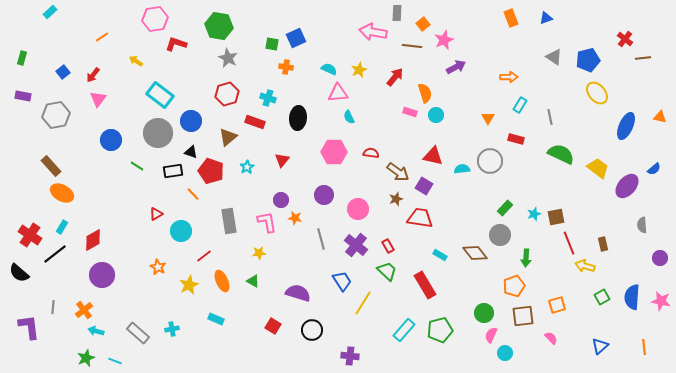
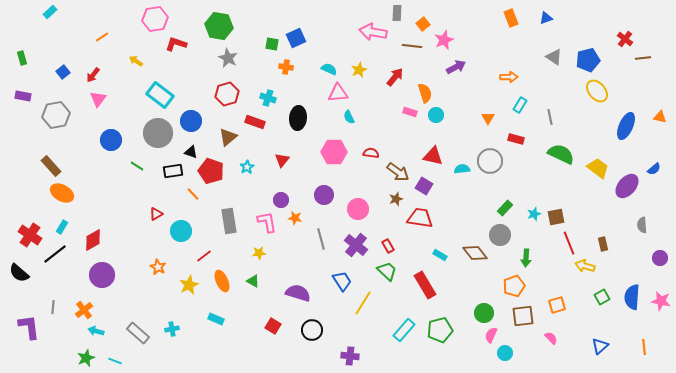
green rectangle at (22, 58): rotated 32 degrees counterclockwise
yellow ellipse at (597, 93): moved 2 px up
